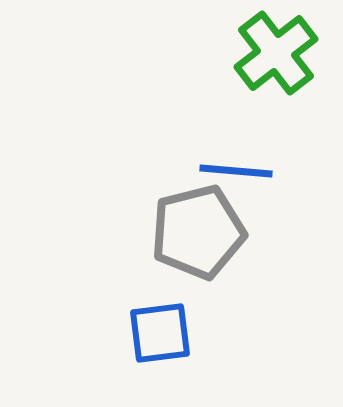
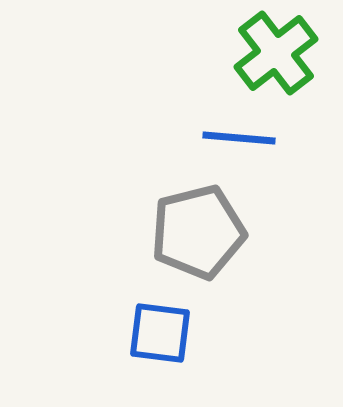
blue line: moved 3 px right, 33 px up
blue square: rotated 14 degrees clockwise
